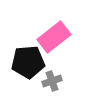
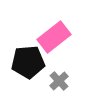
gray cross: moved 7 px right; rotated 24 degrees counterclockwise
